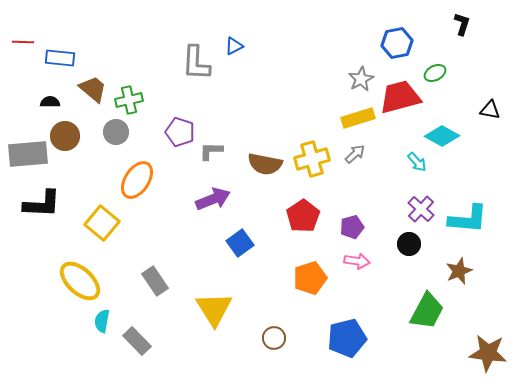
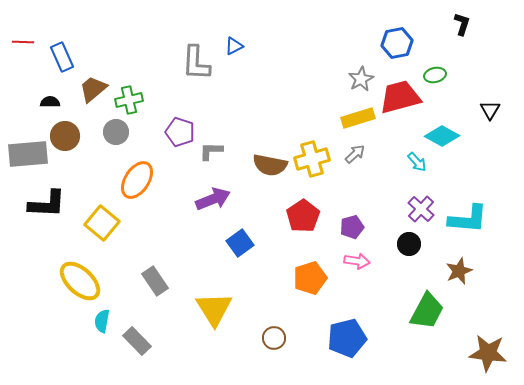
blue rectangle at (60, 58): moved 2 px right, 1 px up; rotated 60 degrees clockwise
green ellipse at (435, 73): moved 2 px down; rotated 15 degrees clockwise
brown trapezoid at (93, 89): rotated 80 degrees counterclockwise
black triangle at (490, 110): rotated 50 degrees clockwise
brown semicircle at (265, 164): moved 5 px right, 1 px down
black L-shape at (42, 204): moved 5 px right
